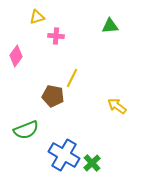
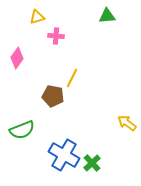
green triangle: moved 3 px left, 10 px up
pink diamond: moved 1 px right, 2 px down
yellow arrow: moved 10 px right, 17 px down
green semicircle: moved 4 px left
